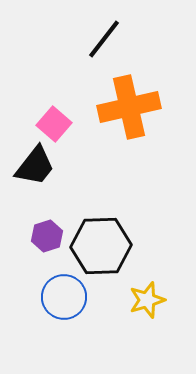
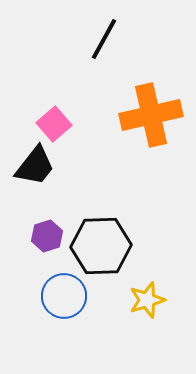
black line: rotated 9 degrees counterclockwise
orange cross: moved 22 px right, 8 px down
pink square: rotated 8 degrees clockwise
blue circle: moved 1 px up
